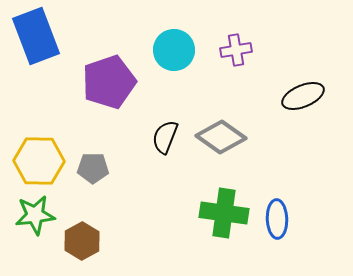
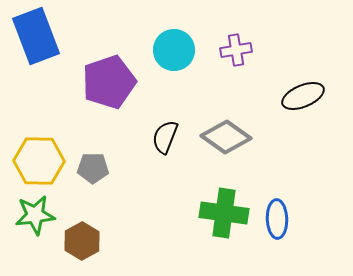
gray diamond: moved 5 px right
